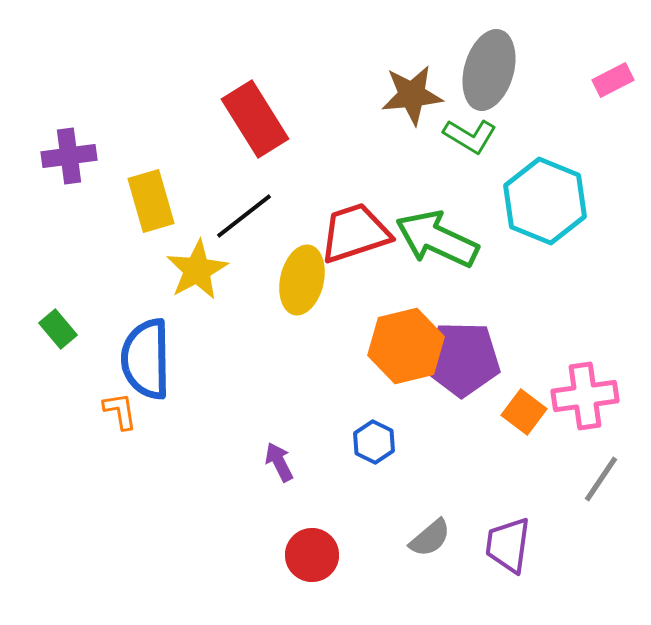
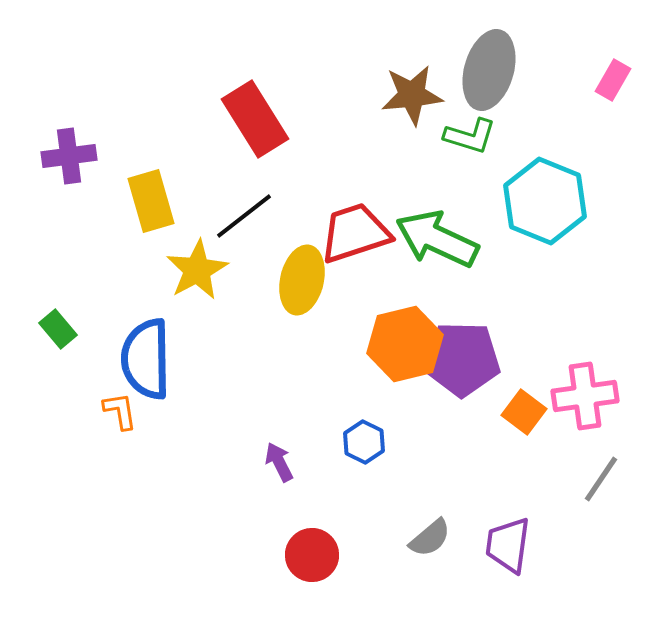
pink rectangle: rotated 33 degrees counterclockwise
green L-shape: rotated 14 degrees counterclockwise
orange hexagon: moved 1 px left, 2 px up
blue hexagon: moved 10 px left
